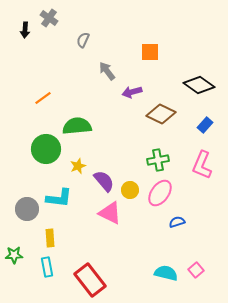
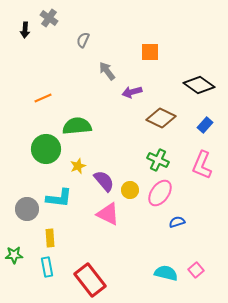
orange line: rotated 12 degrees clockwise
brown diamond: moved 4 px down
green cross: rotated 35 degrees clockwise
pink triangle: moved 2 px left, 1 px down
